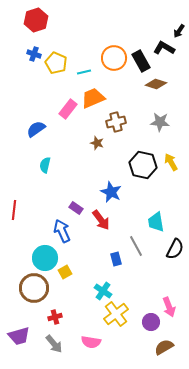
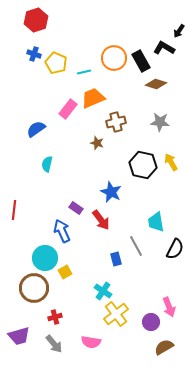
cyan semicircle: moved 2 px right, 1 px up
